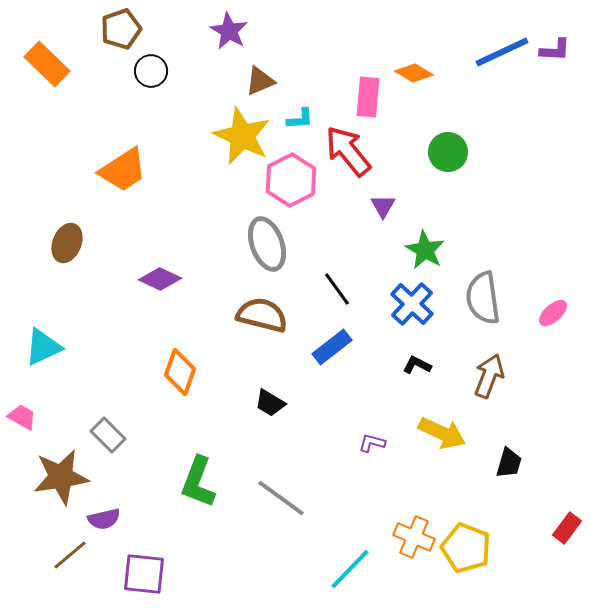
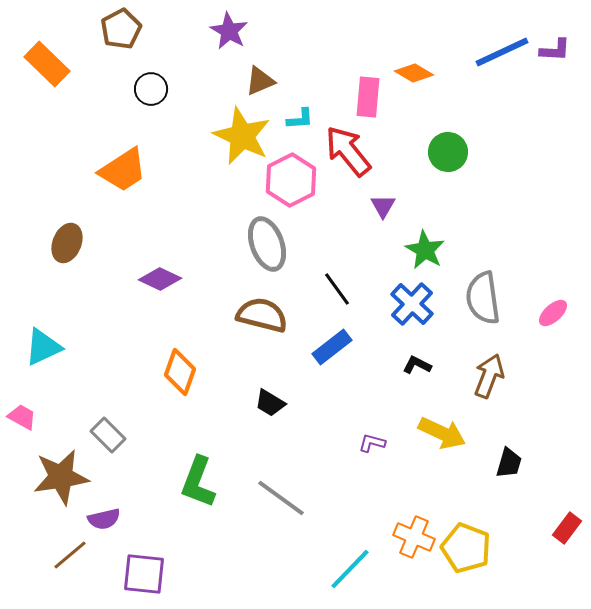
brown pentagon at (121, 29): rotated 9 degrees counterclockwise
black circle at (151, 71): moved 18 px down
